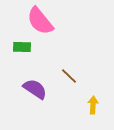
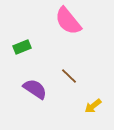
pink semicircle: moved 28 px right
green rectangle: rotated 24 degrees counterclockwise
yellow arrow: moved 1 px down; rotated 132 degrees counterclockwise
